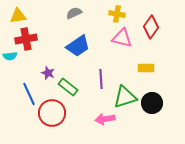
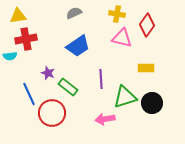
red diamond: moved 4 px left, 2 px up
